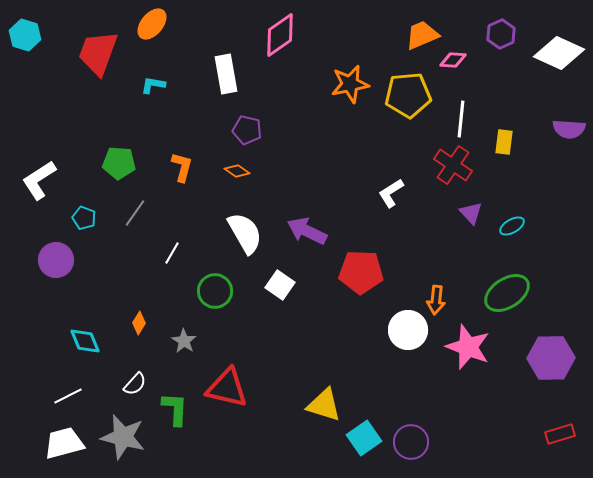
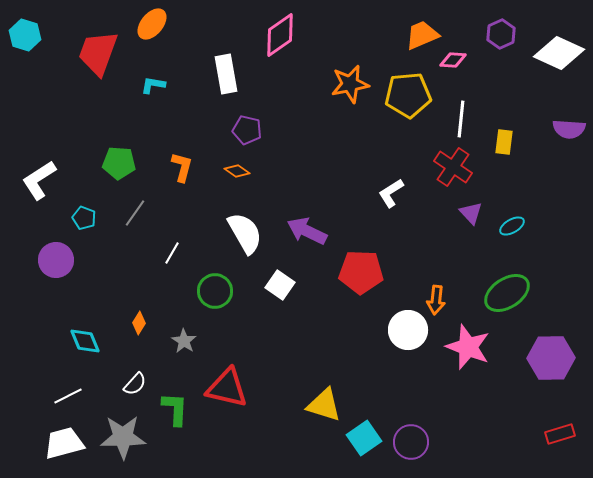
red cross at (453, 165): moved 2 px down
gray star at (123, 437): rotated 15 degrees counterclockwise
